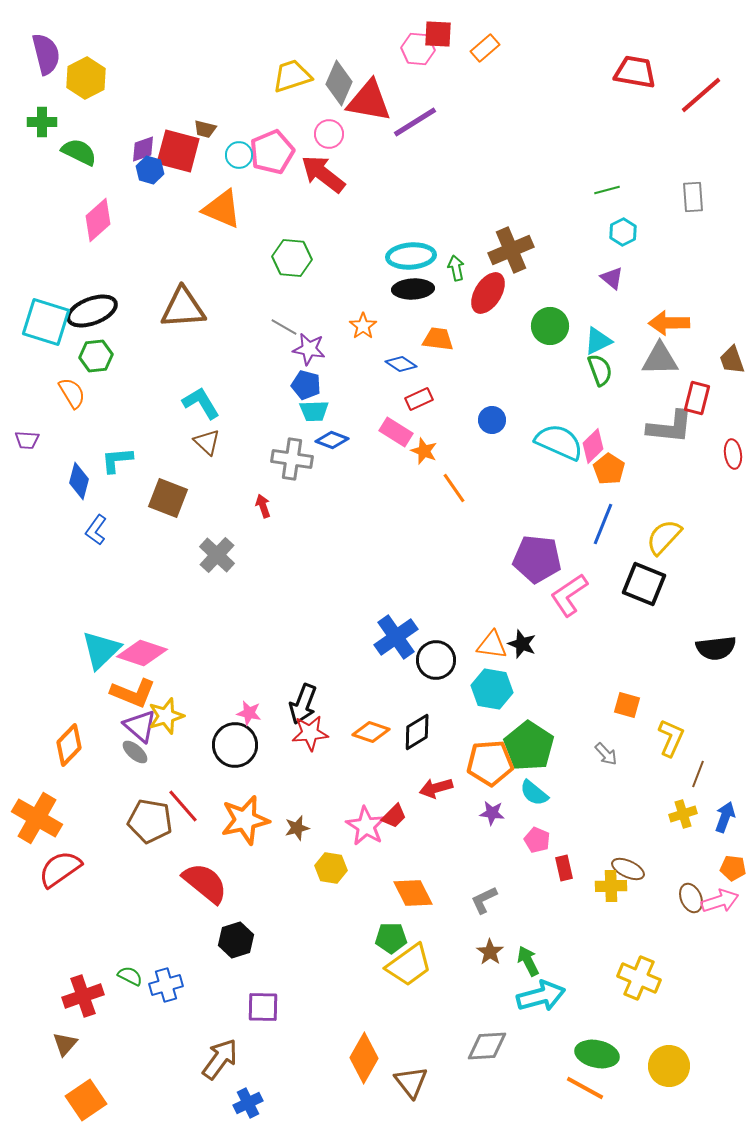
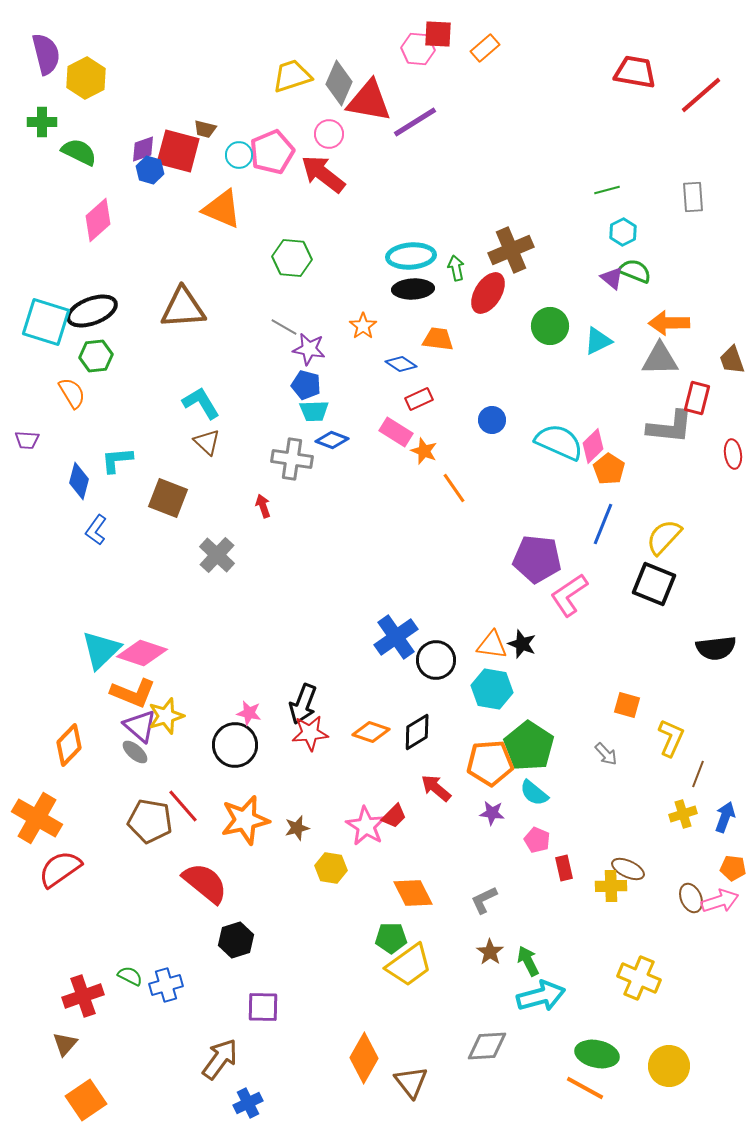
green semicircle at (600, 370): moved 35 px right, 99 px up; rotated 48 degrees counterclockwise
black square at (644, 584): moved 10 px right
red arrow at (436, 788): rotated 56 degrees clockwise
